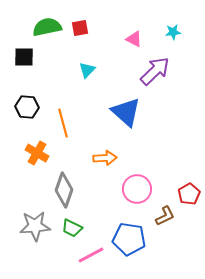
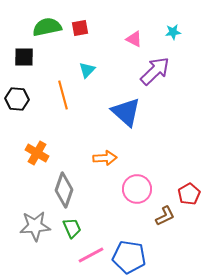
black hexagon: moved 10 px left, 8 px up
orange line: moved 28 px up
green trapezoid: rotated 140 degrees counterclockwise
blue pentagon: moved 18 px down
